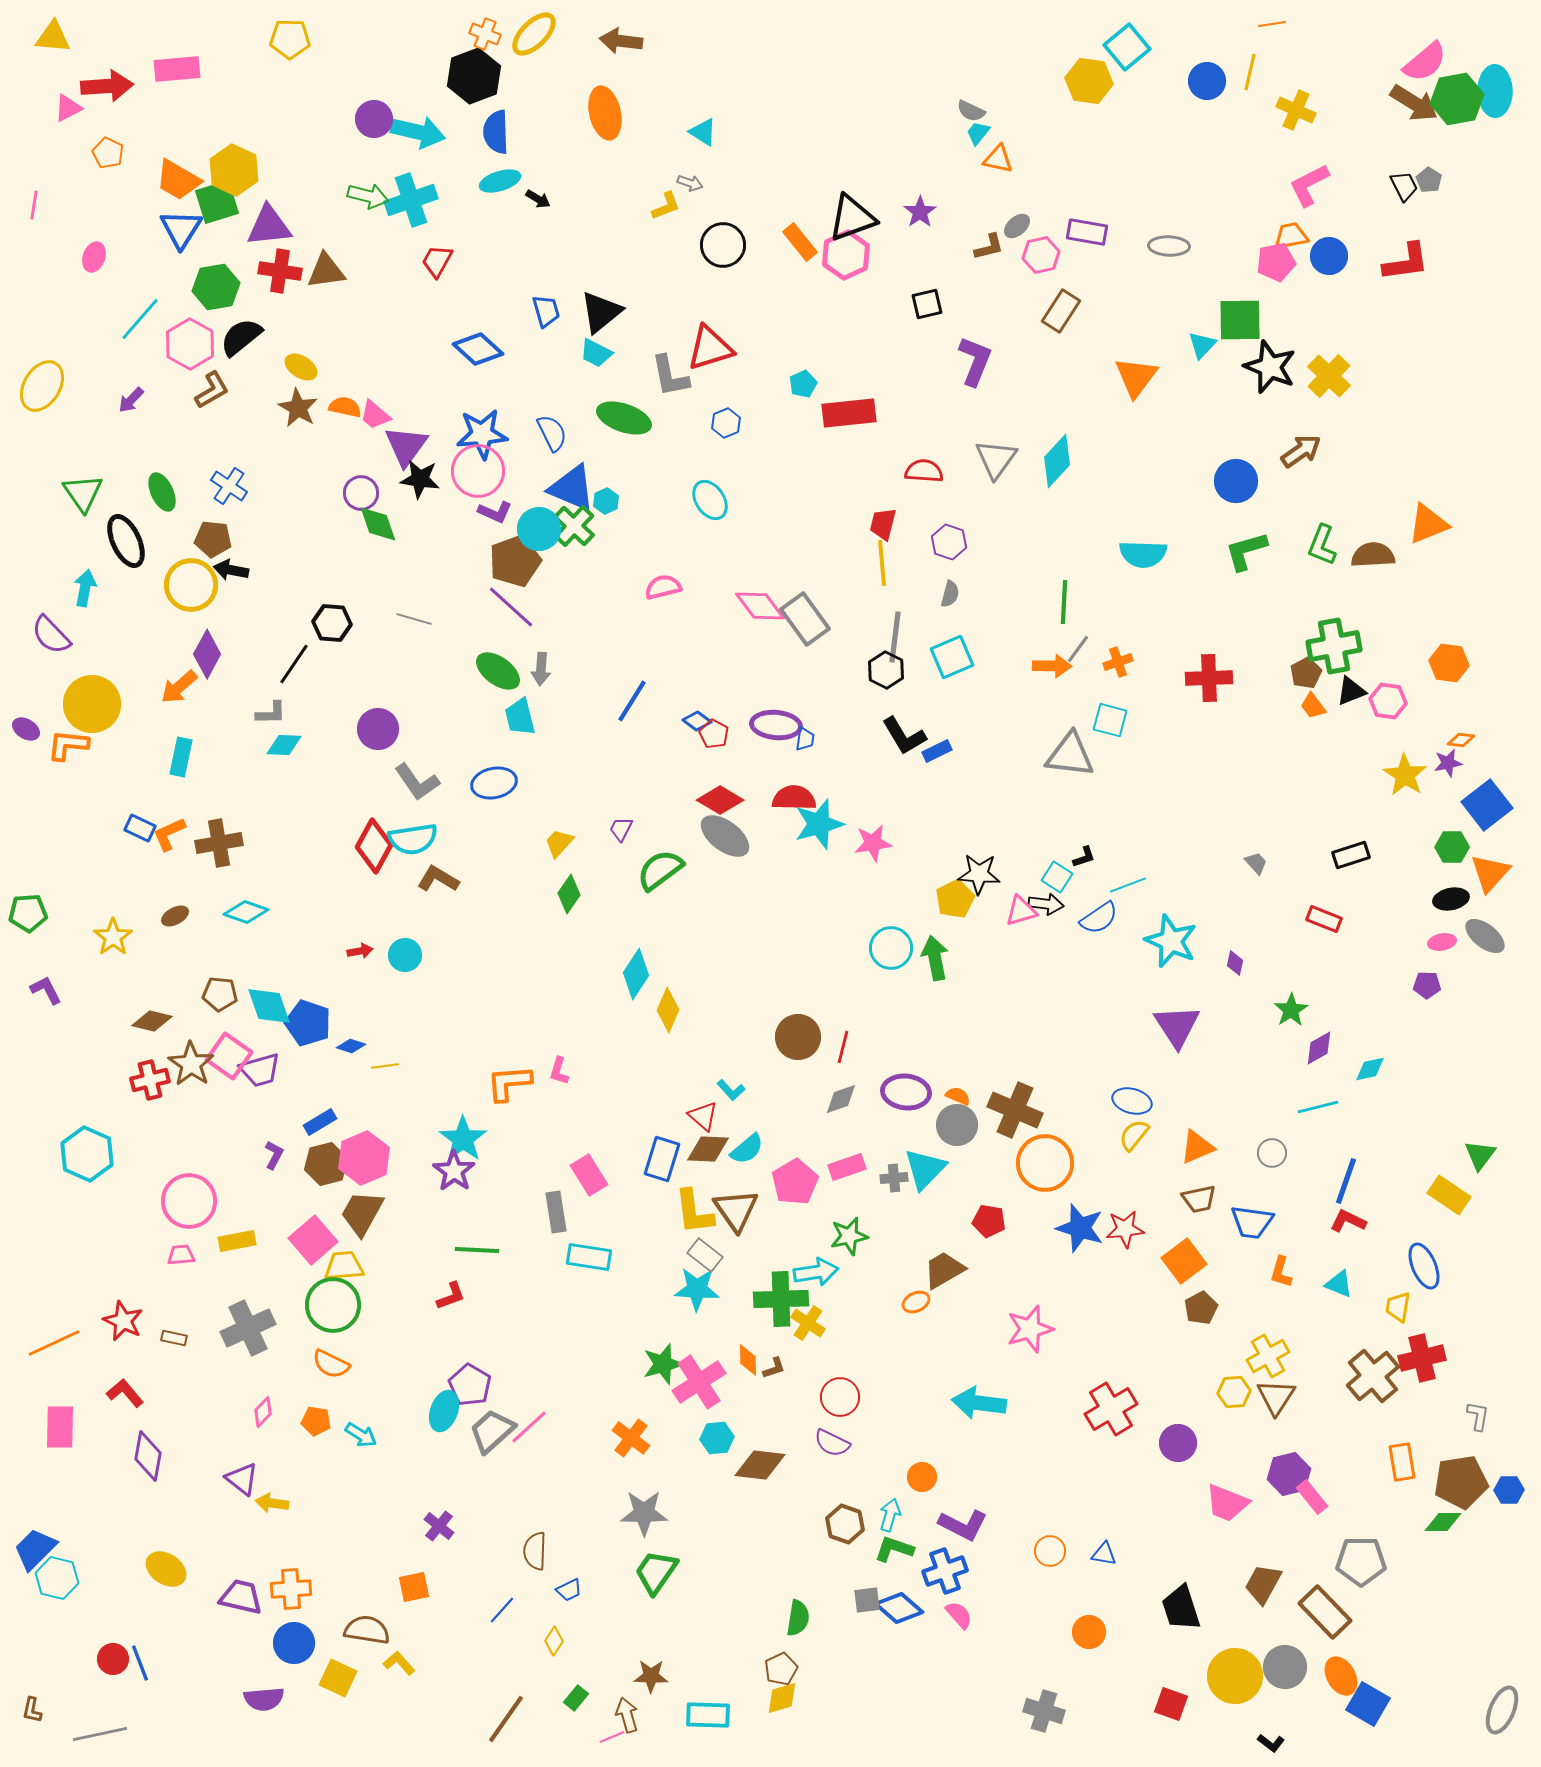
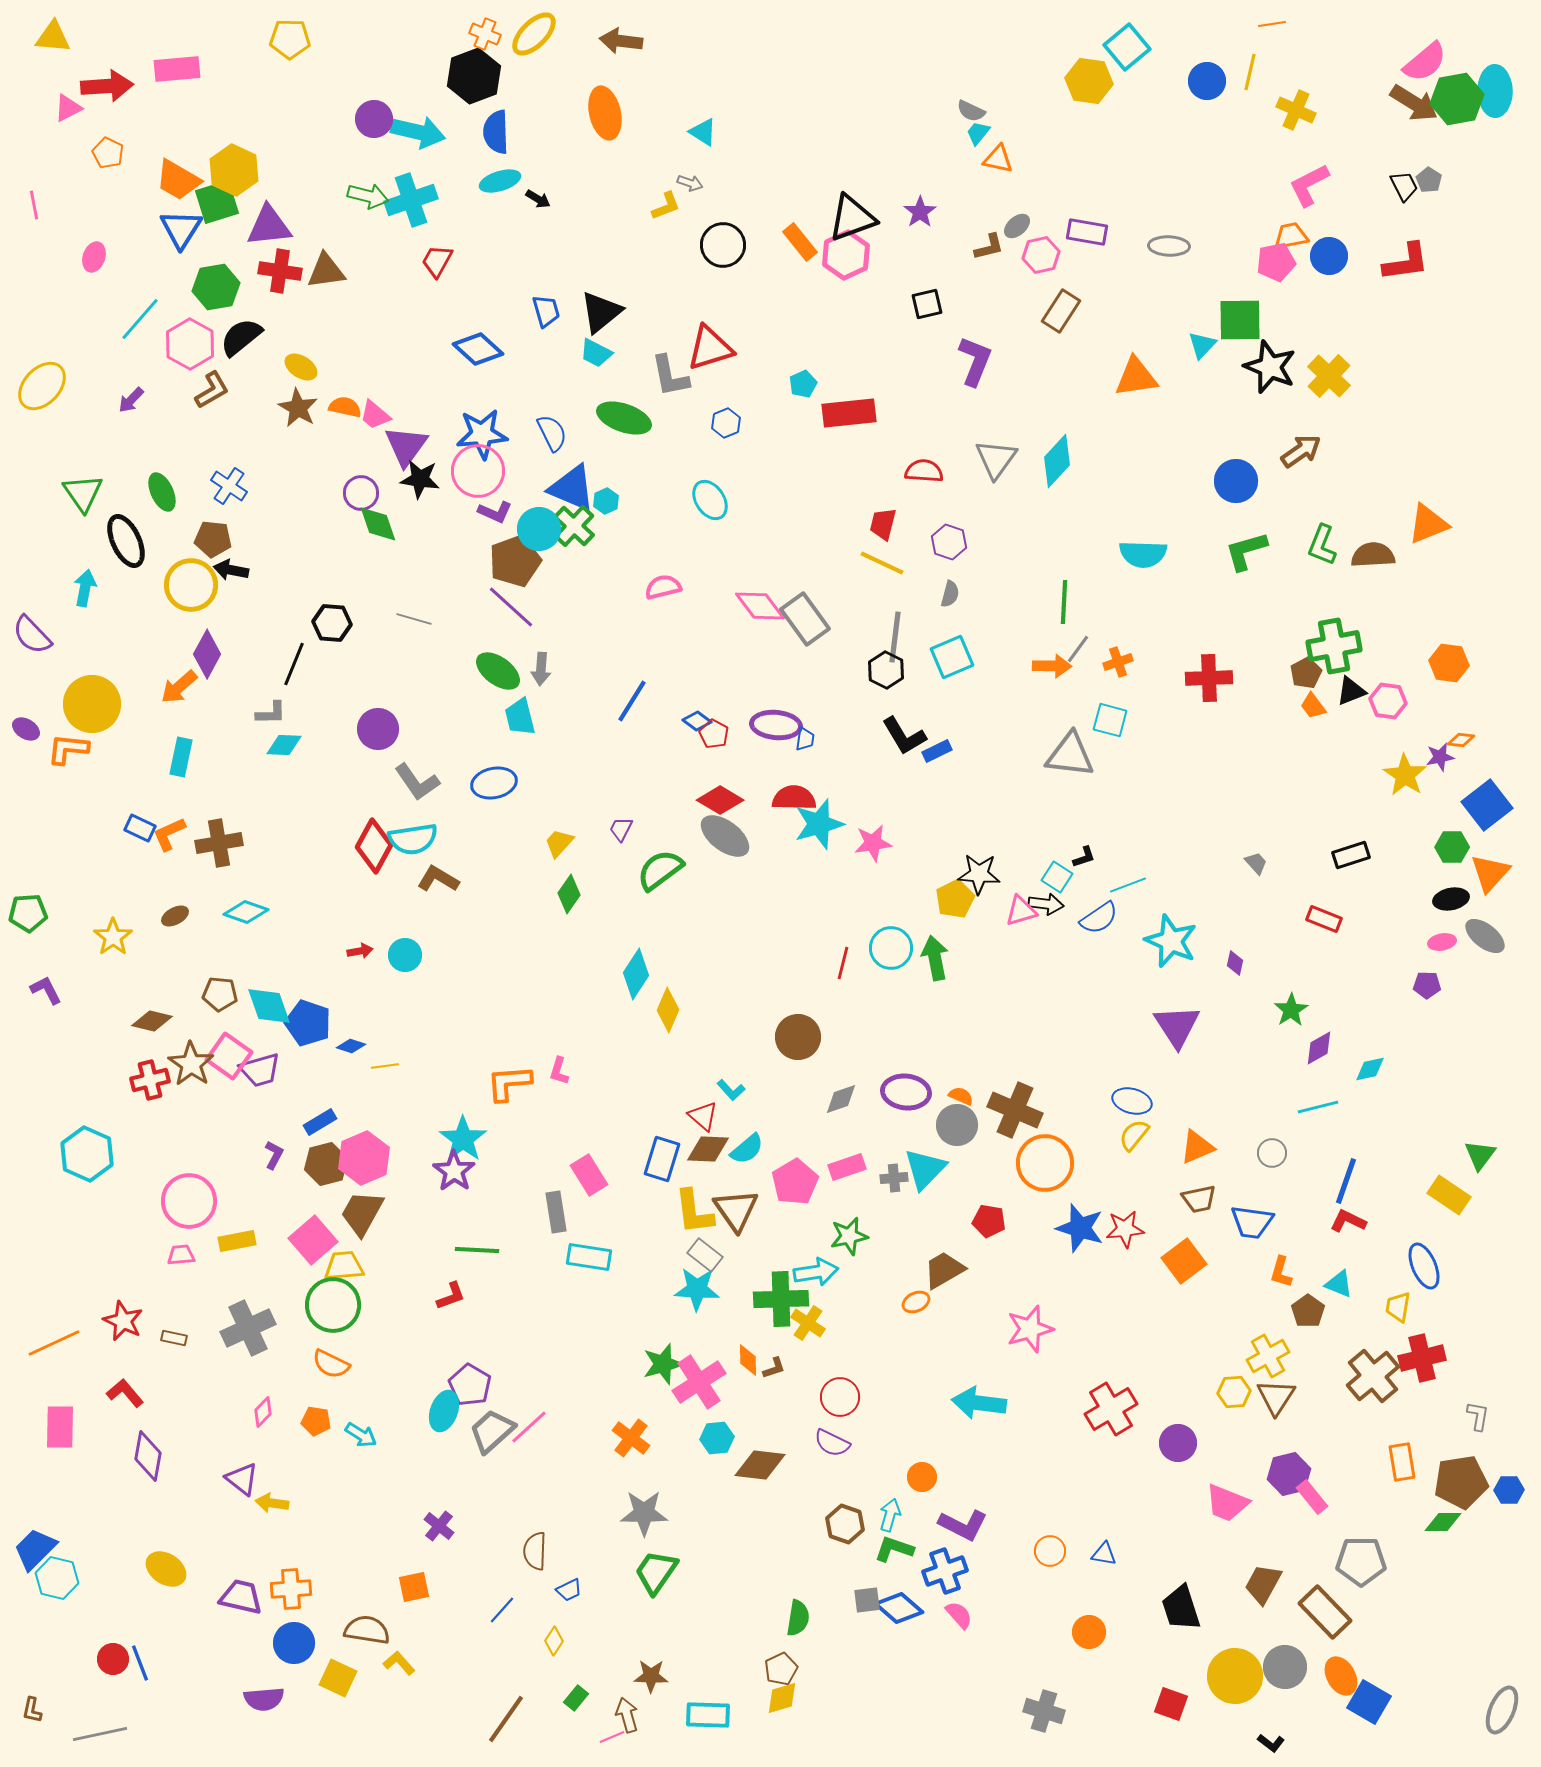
pink line at (34, 205): rotated 20 degrees counterclockwise
orange triangle at (1136, 377): rotated 45 degrees clockwise
yellow ellipse at (42, 386): rotated 12 degrees clockwise
yellow line at (882, 563): rotated 60 degrees counterclockwise
purple semicircle at (51, 635): moved 19 px left
black line at (294, 664): rotated 12 degrees counterclockwise
orange L-shape at (68, 745): moved 4 px down
purple star at (1448, 763): moved 8 px left, 6 px up
red line at (843, 1047): moved 84 px up
orange semicircle at (958, 1096): moved 3 px right
brown pentagon at (1201, 1308): moved 107 px right, 3 px down; rotated 8 degrees counterclockwise
blue square at (1368, 1704): moved 1 px right, 2 px up
